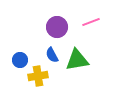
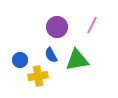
pink line: moved 1 px right, 3 px down; rotated 42 degrees counterclockwise
blue semicircle: moved 1 px left
